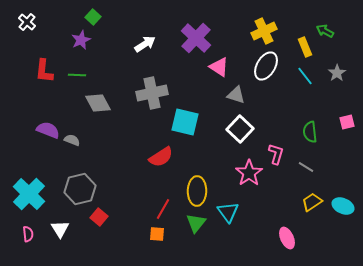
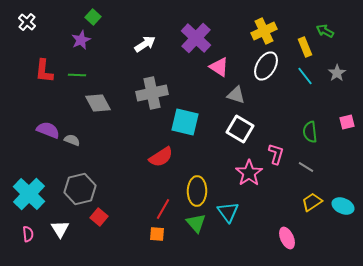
white square: rotated 12 degrees counterclockwise
green triangle: rotated 20 degrees counterclockwise
